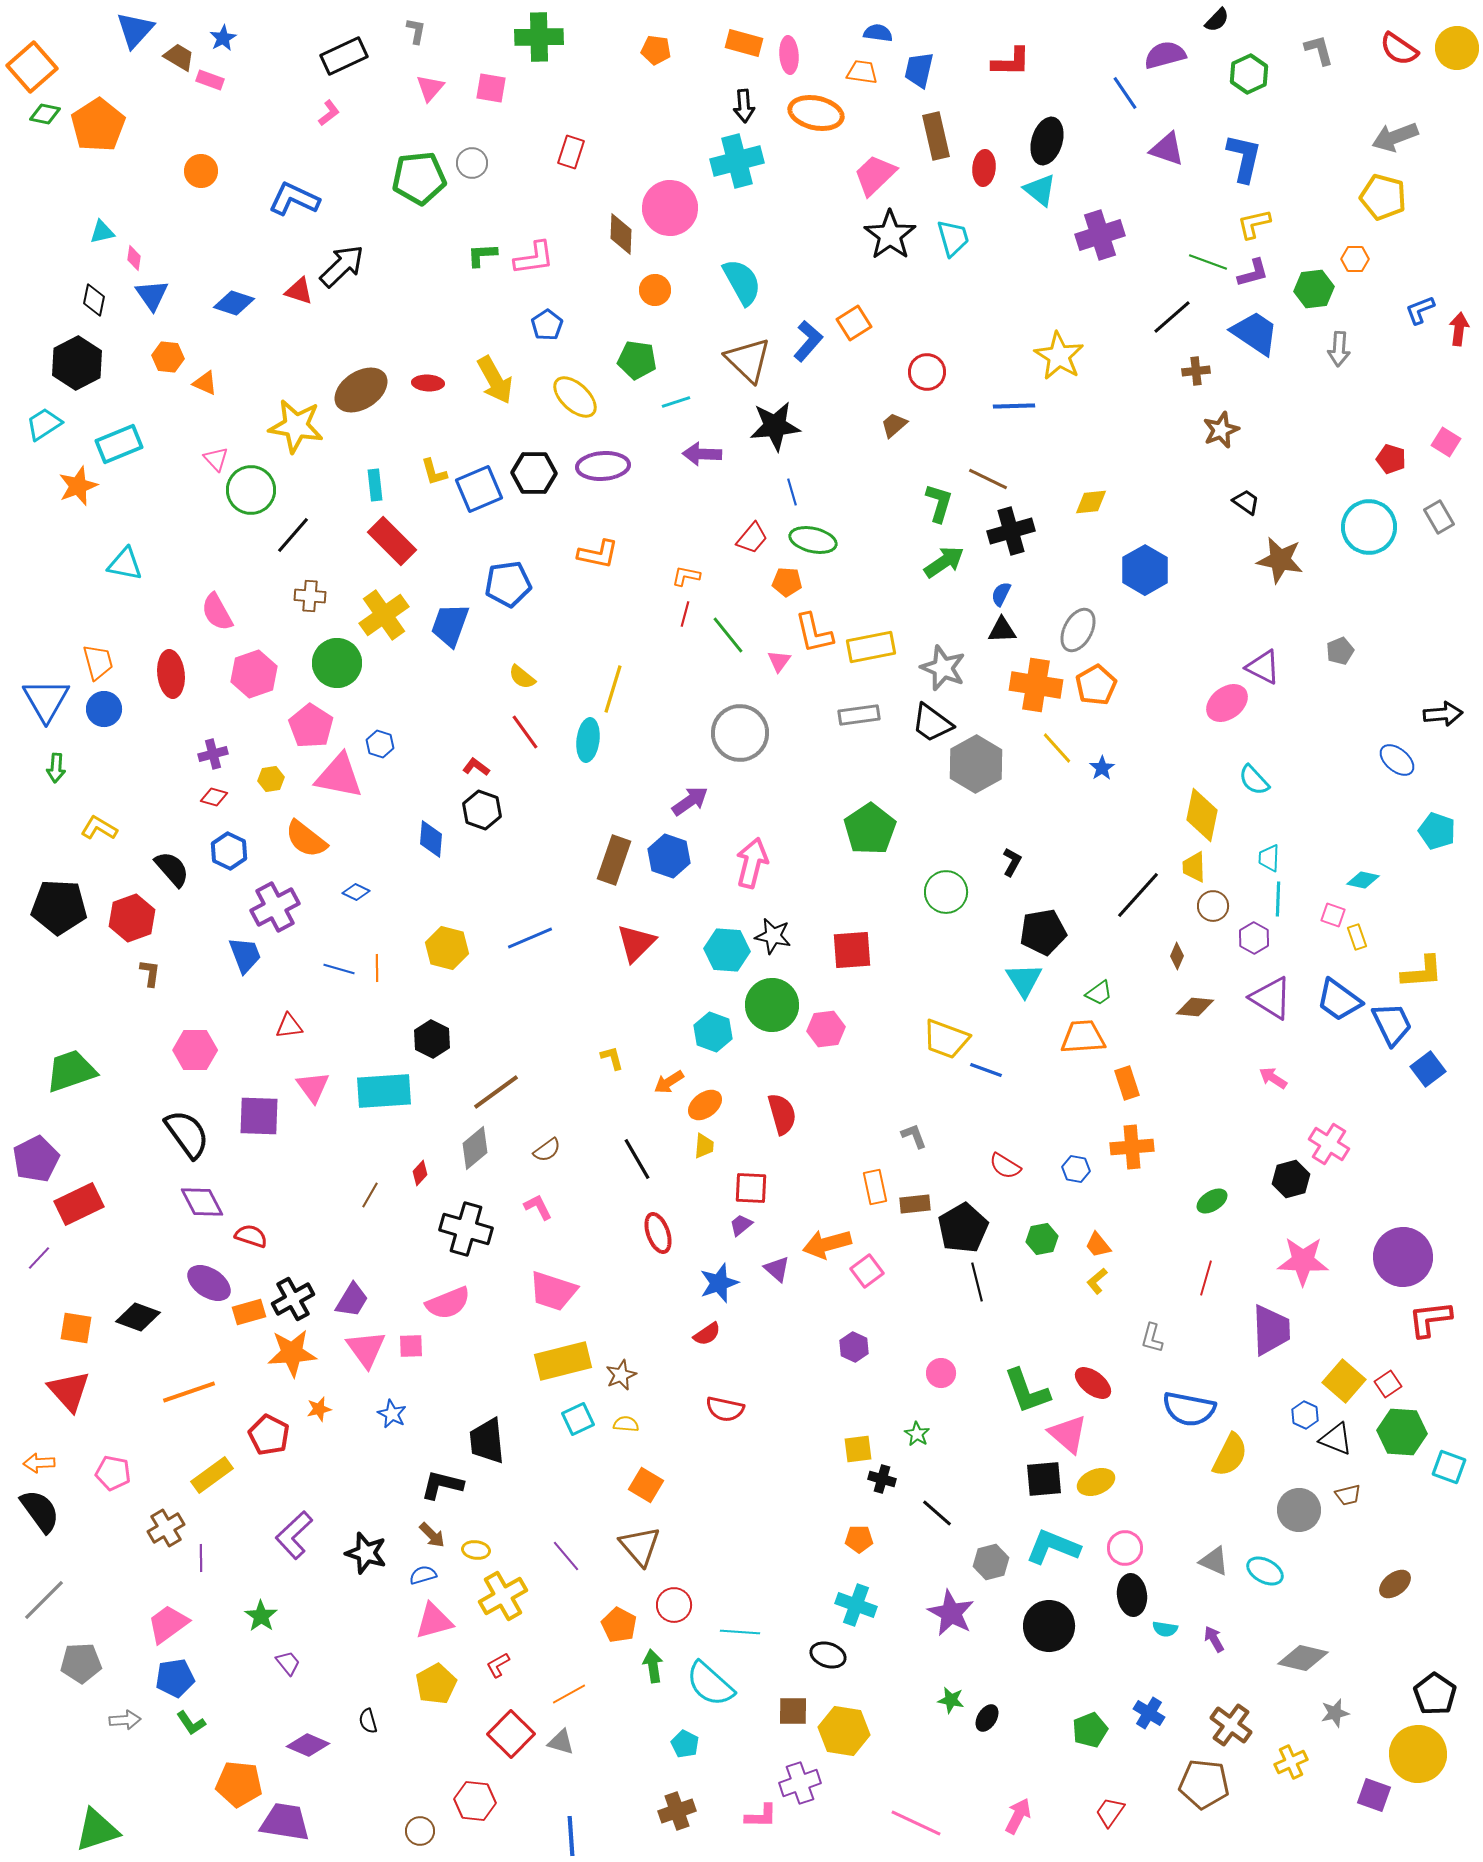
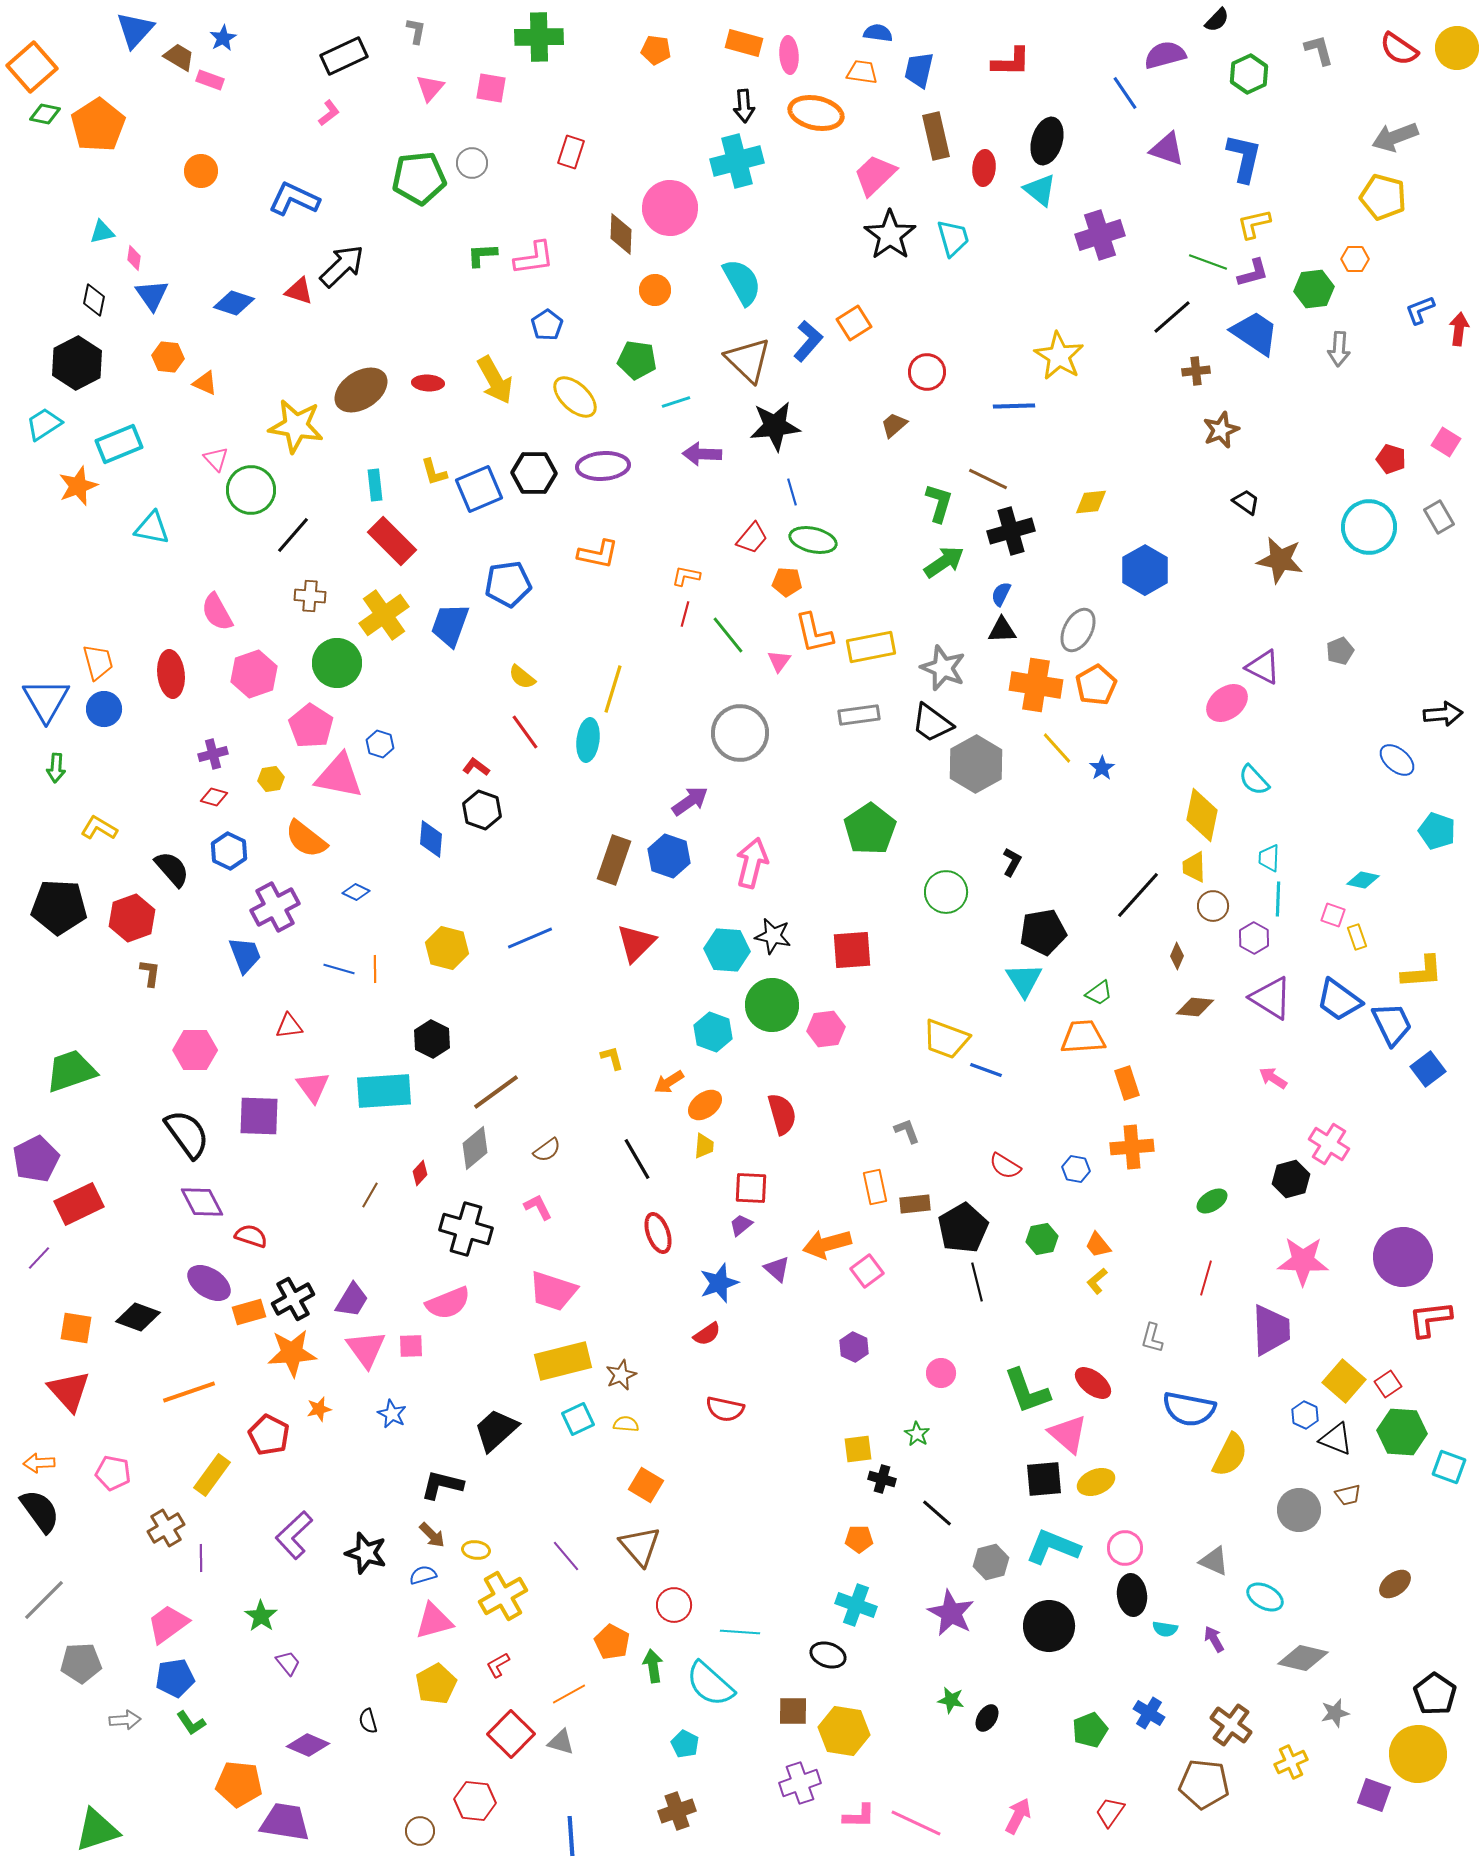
cyan triangle at (125, 564): moved 27 px right, 36 px up
orange line at (377, 968): moved 2 px left, 1 px down
gray L-shape at (914, 1136): moved 7 px left, 5 px up
black trapezoid at (487, 1441): moved 9 px right, 11 px up; rotated 54 degrees clockwise
yellow rectangle at (212, 1475): rotated 18 degrees counterclockwise
cyan ellipse at (1265, 1571): moved 26 px down
orange pentagon at (619, 1625): moved 7 px left, 17 px down
pink L-shape at (761, 1816): moved 98 px right
